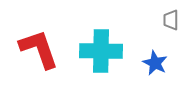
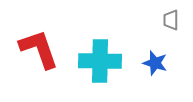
cyan cross: moved 1 px left, 10 px down
blue star: rotated 10 degrees counterclockwise
